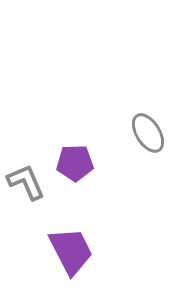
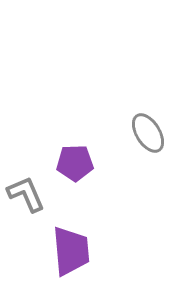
gray L-shape: moved 12 px down
purple trapezoid: rotated 22 degrees clockwise
